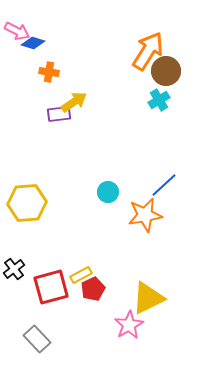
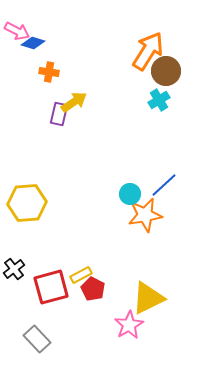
purple rectangle: rotated 70 degrees counterclockwise
cyan circle: moved 22 px right, 2 px down
red pentagon: rotated 20 degrees counterclockwise
